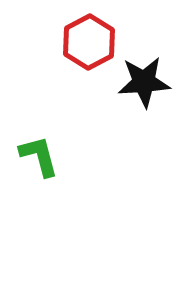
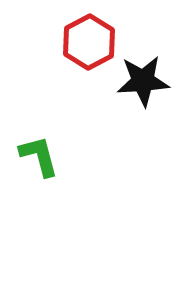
black star: moved 1 px left, 1 px up
